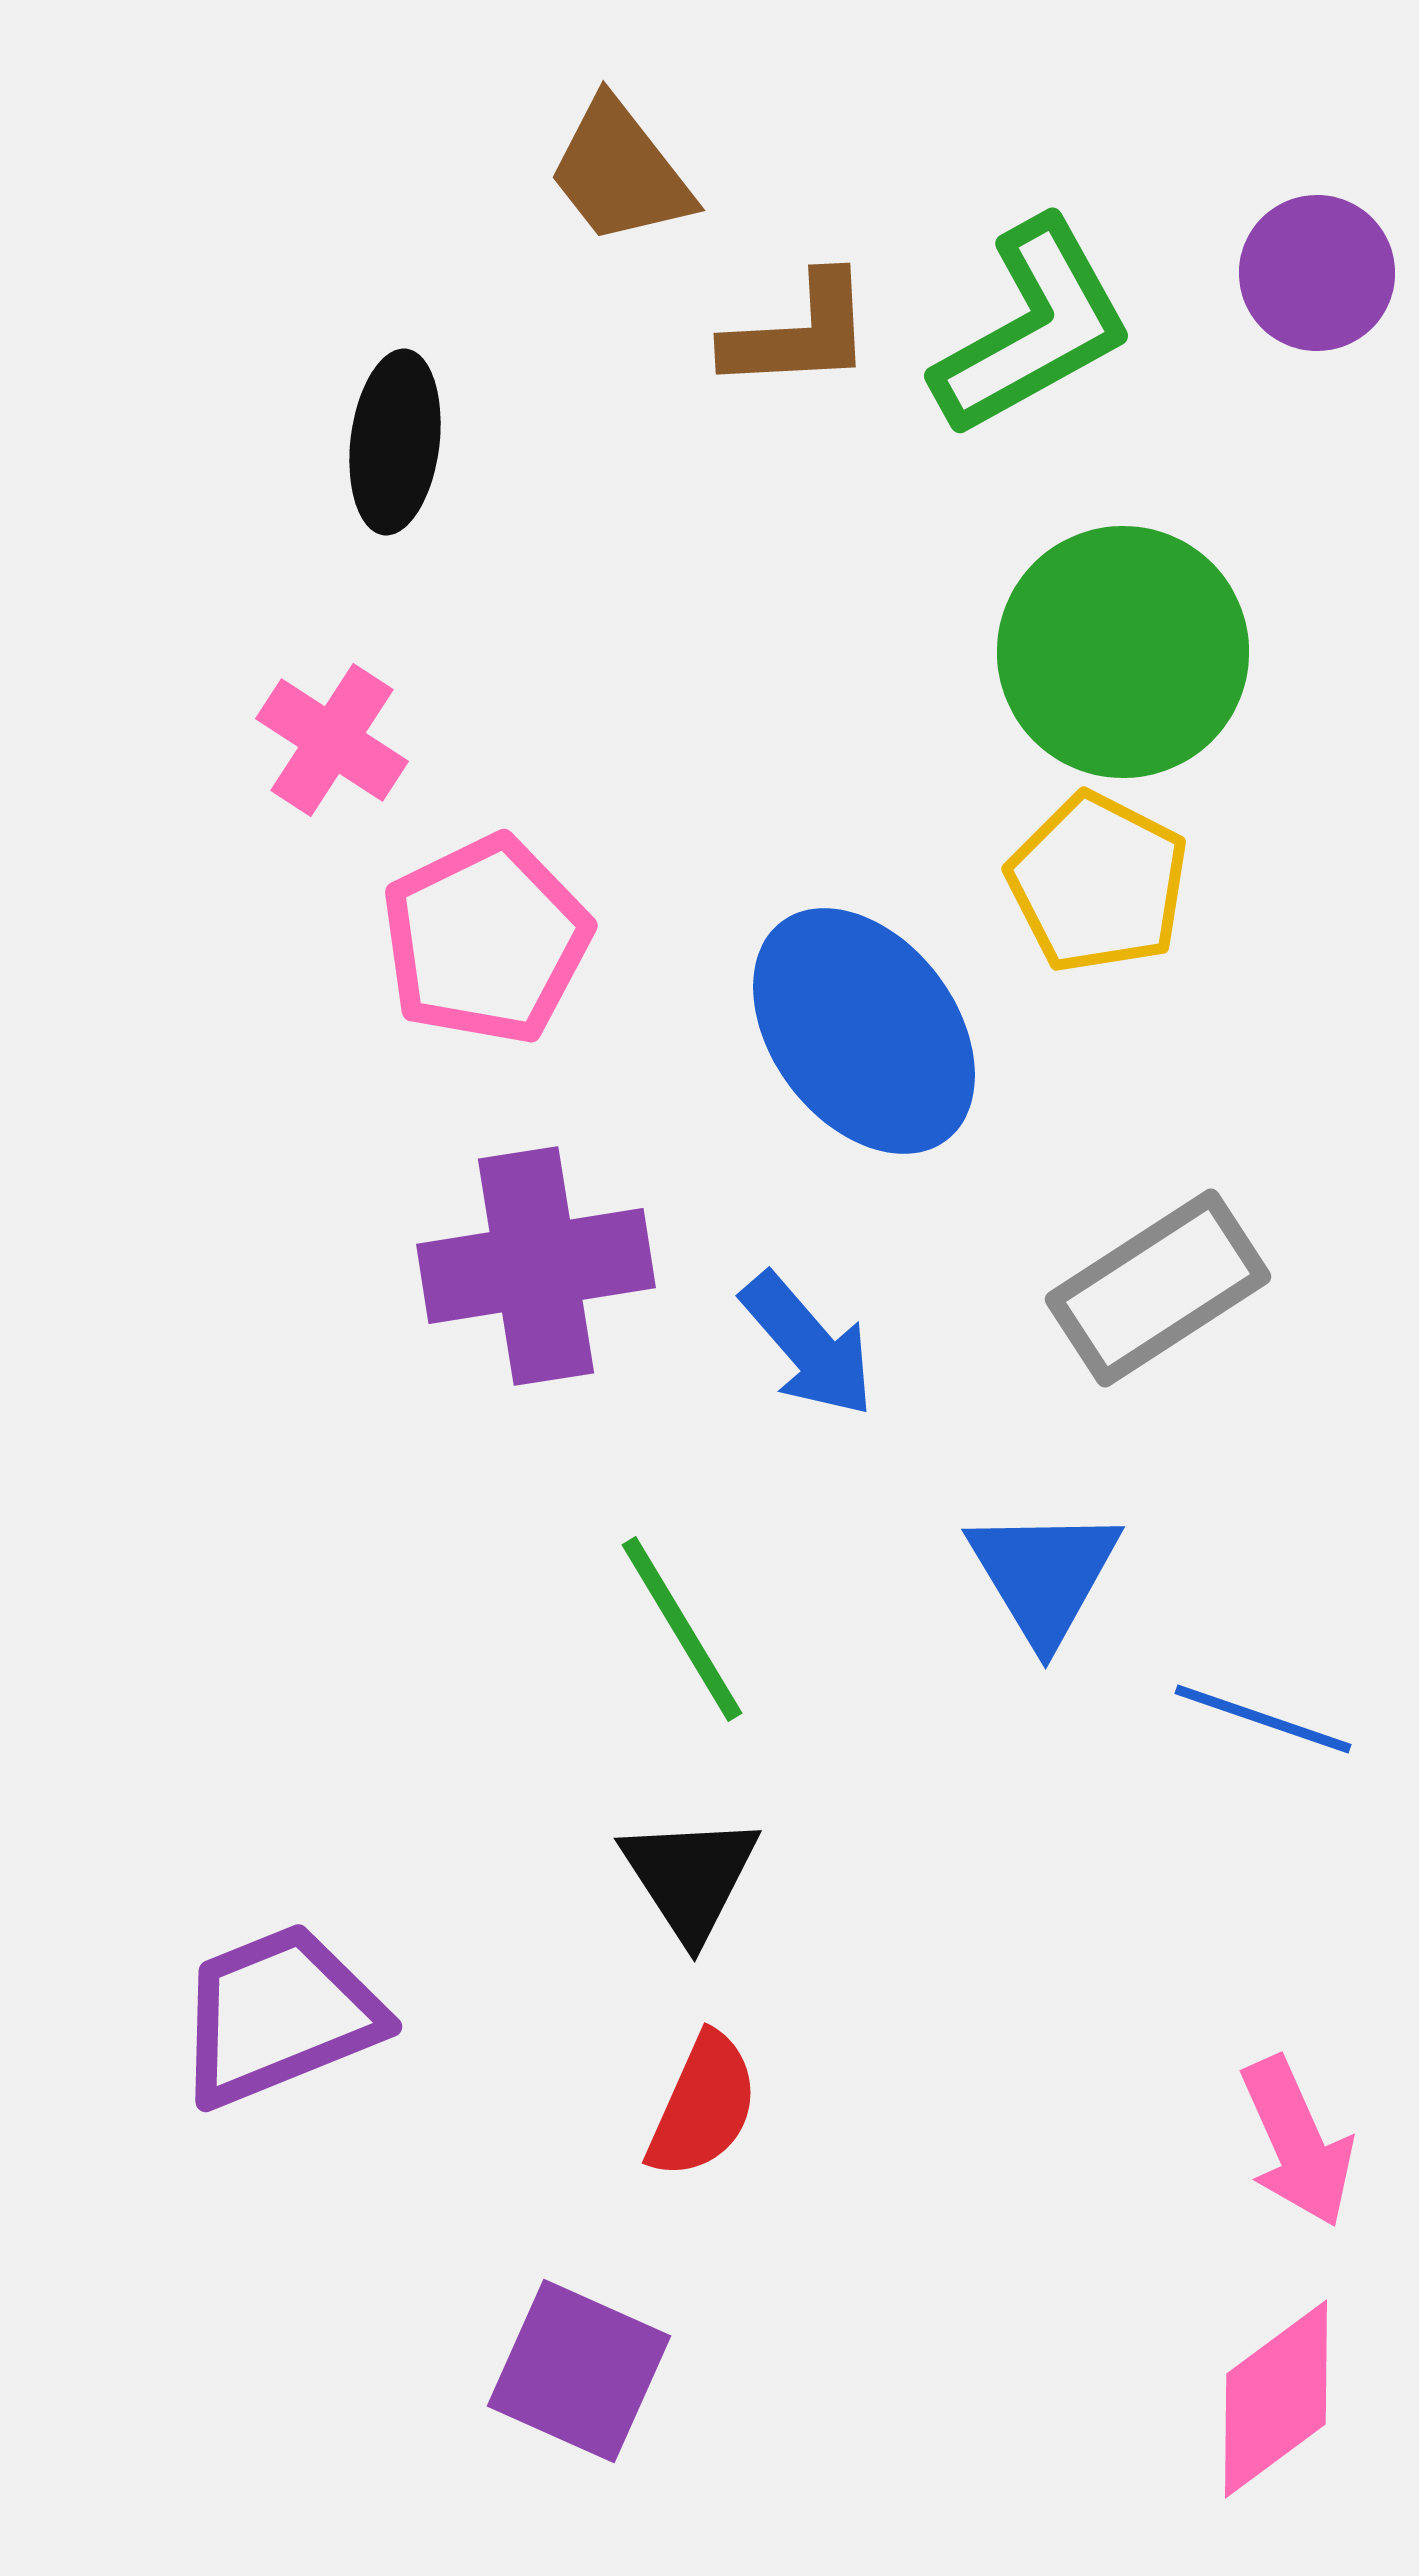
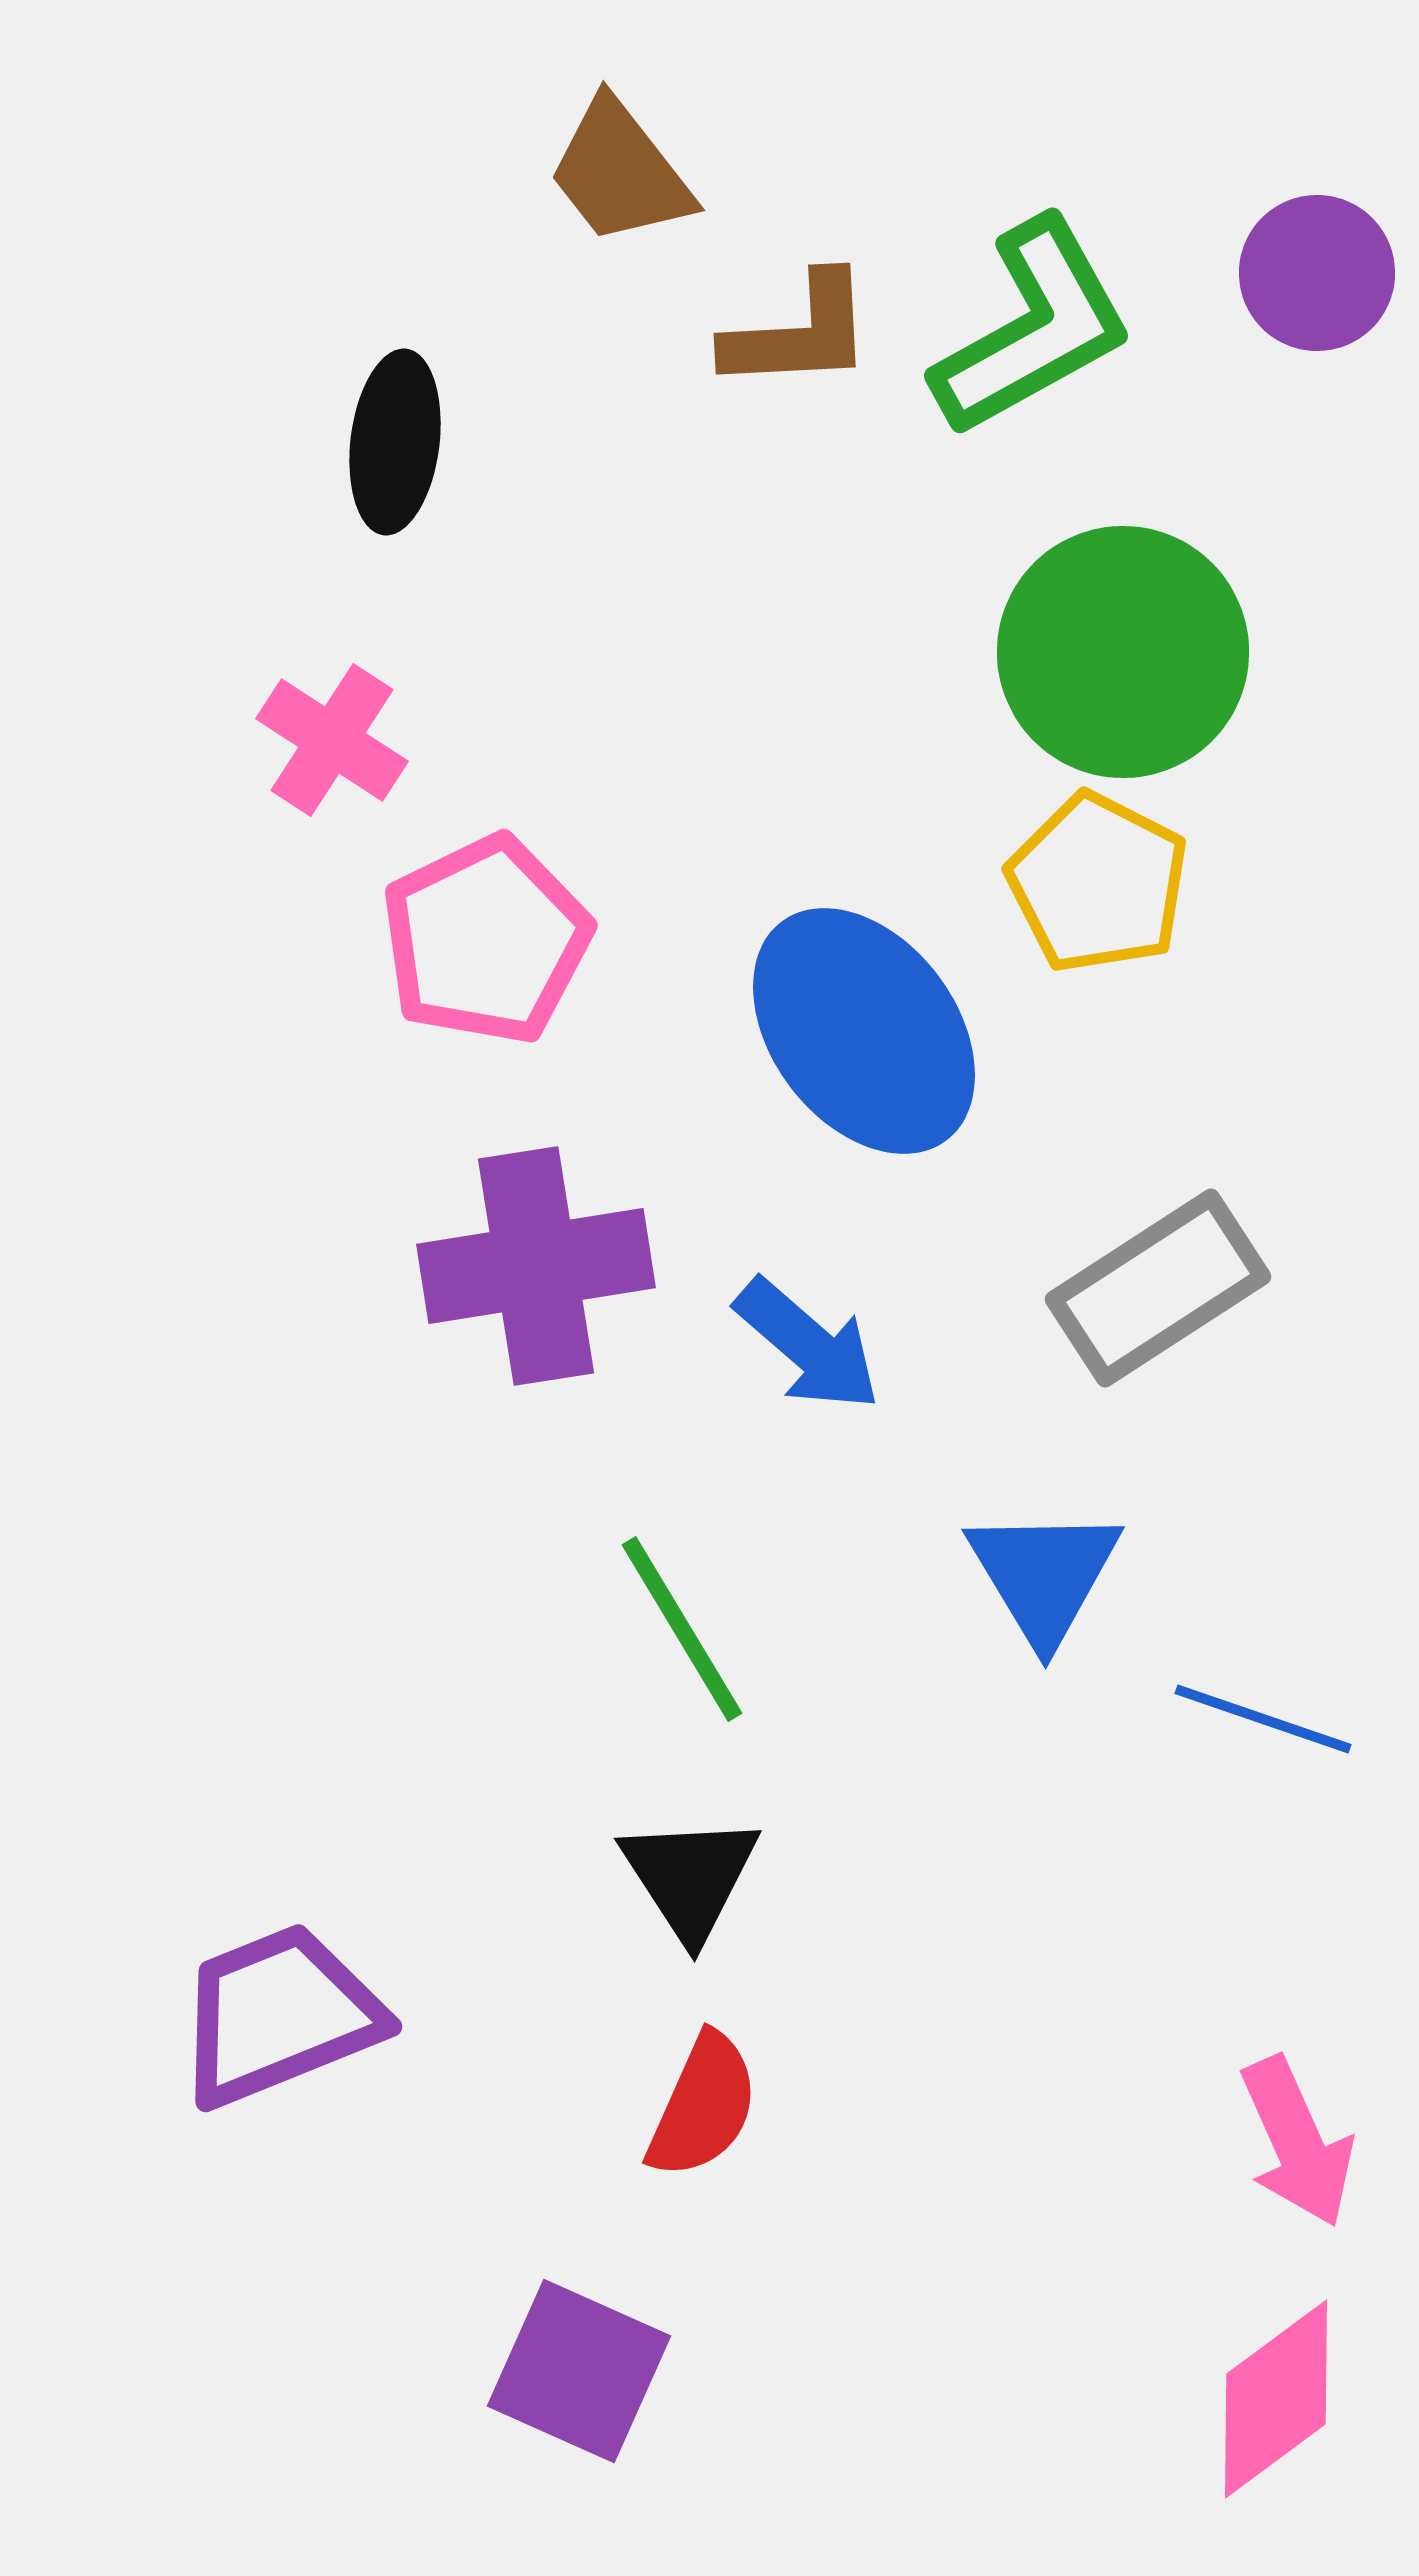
blue arrow: rotated 8 degrees counterclockwise
